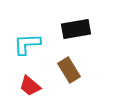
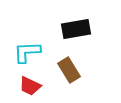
cyan L-shape: moved 8 px down
red trapezoid: rotated 15 degrees counterclockwise
